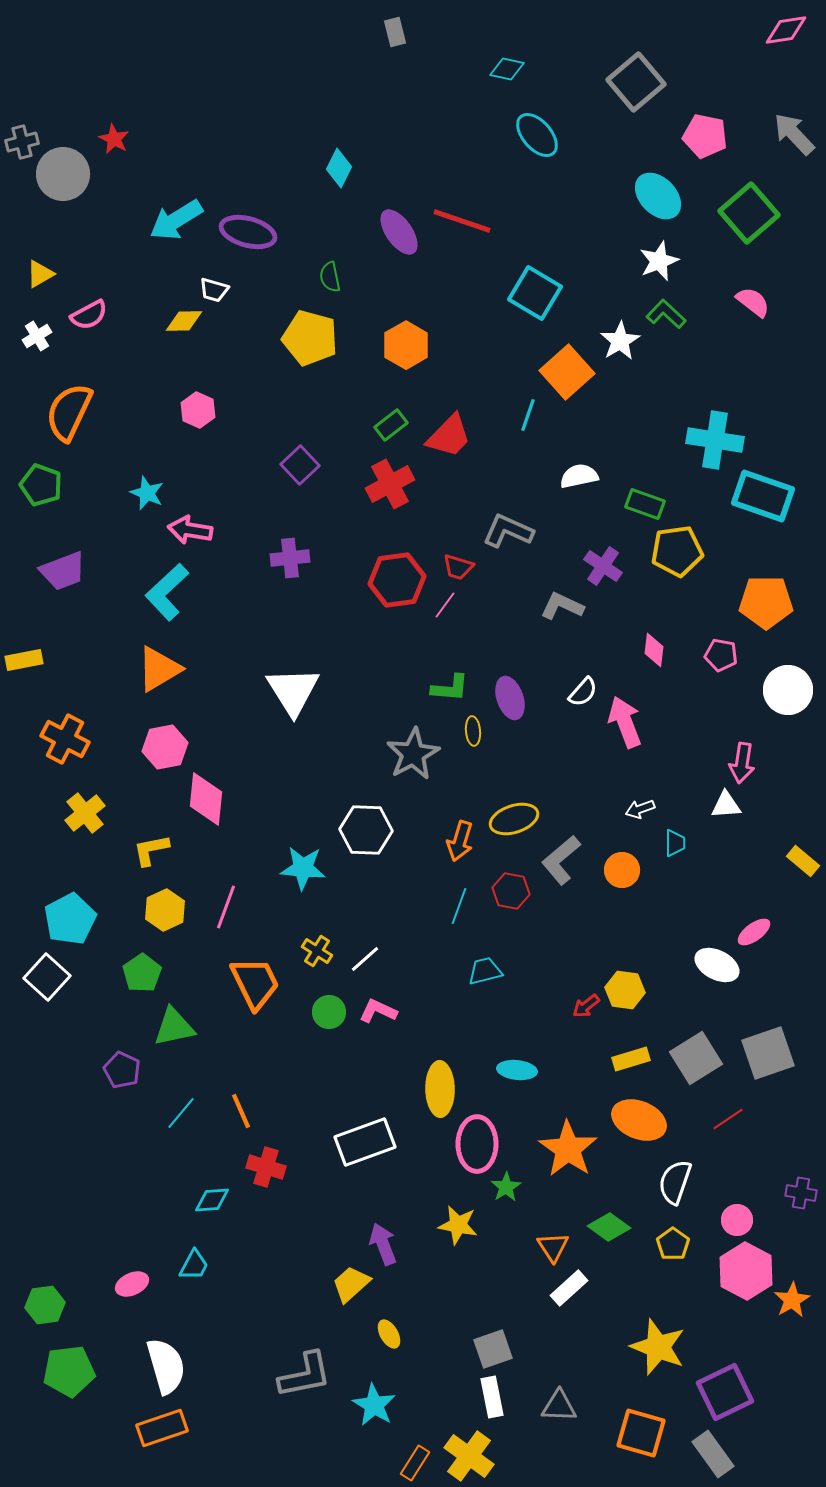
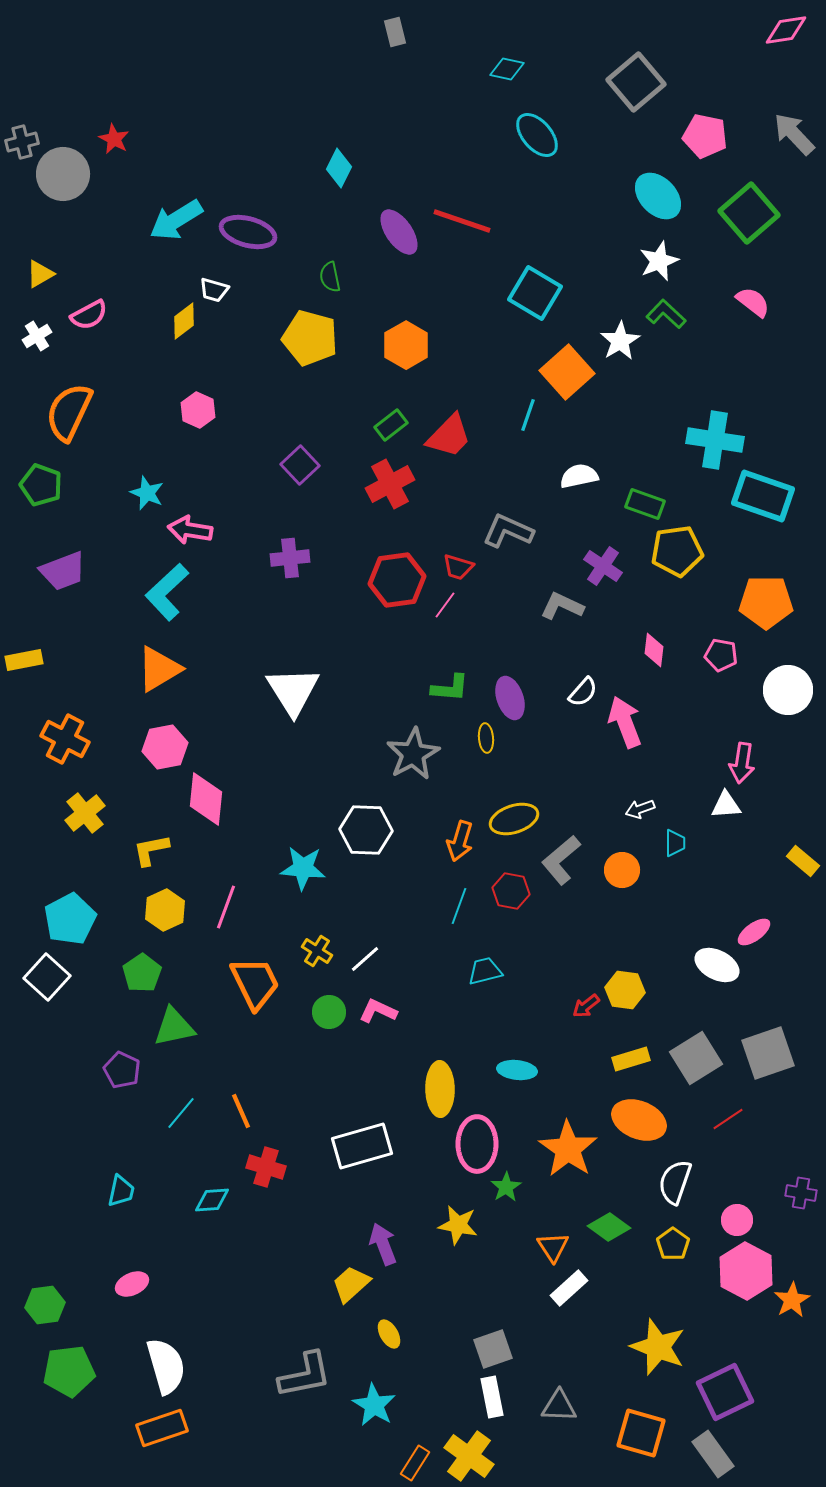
yellow diamond at (184, 321): rotated 36 degrees counterclockwise
yellow ellipse at (473, 731): moved 13 px right, 7 px down
white rectangle at (365, 1142): moved 3 px left, 4 px down; rotated 4 degrees clockwise
cyan trapezoid at (194, 1265): moved 73 px left, 74 px up; rotated 16 degrees counterclockwise
